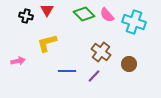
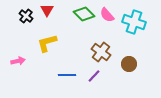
black cross: rotated 24 degrees clockwise
blue line: moved 4 px down
